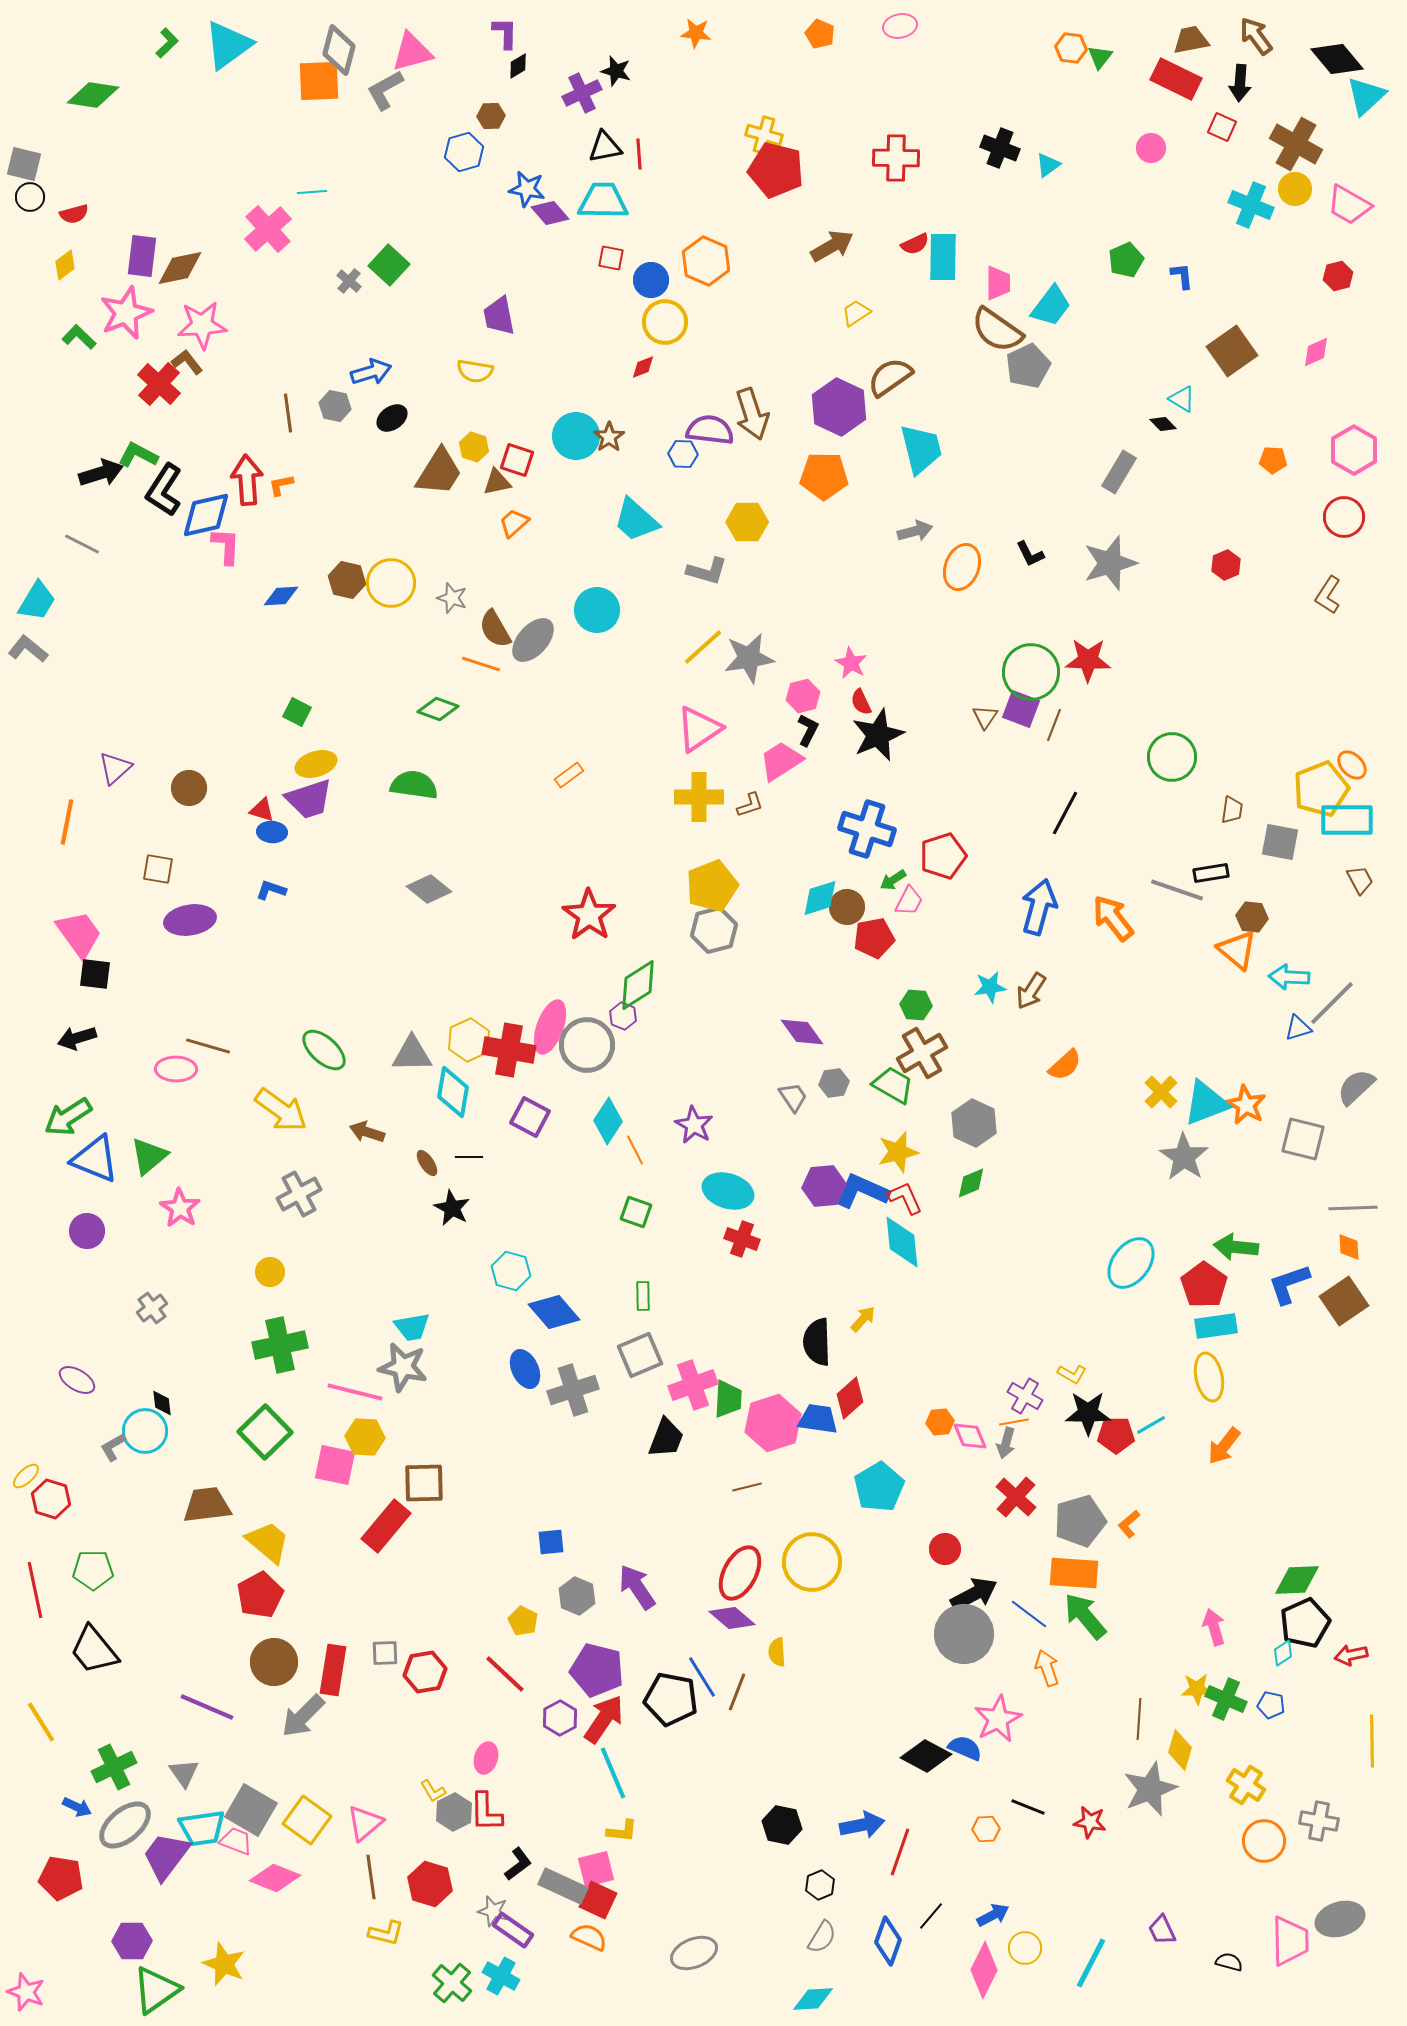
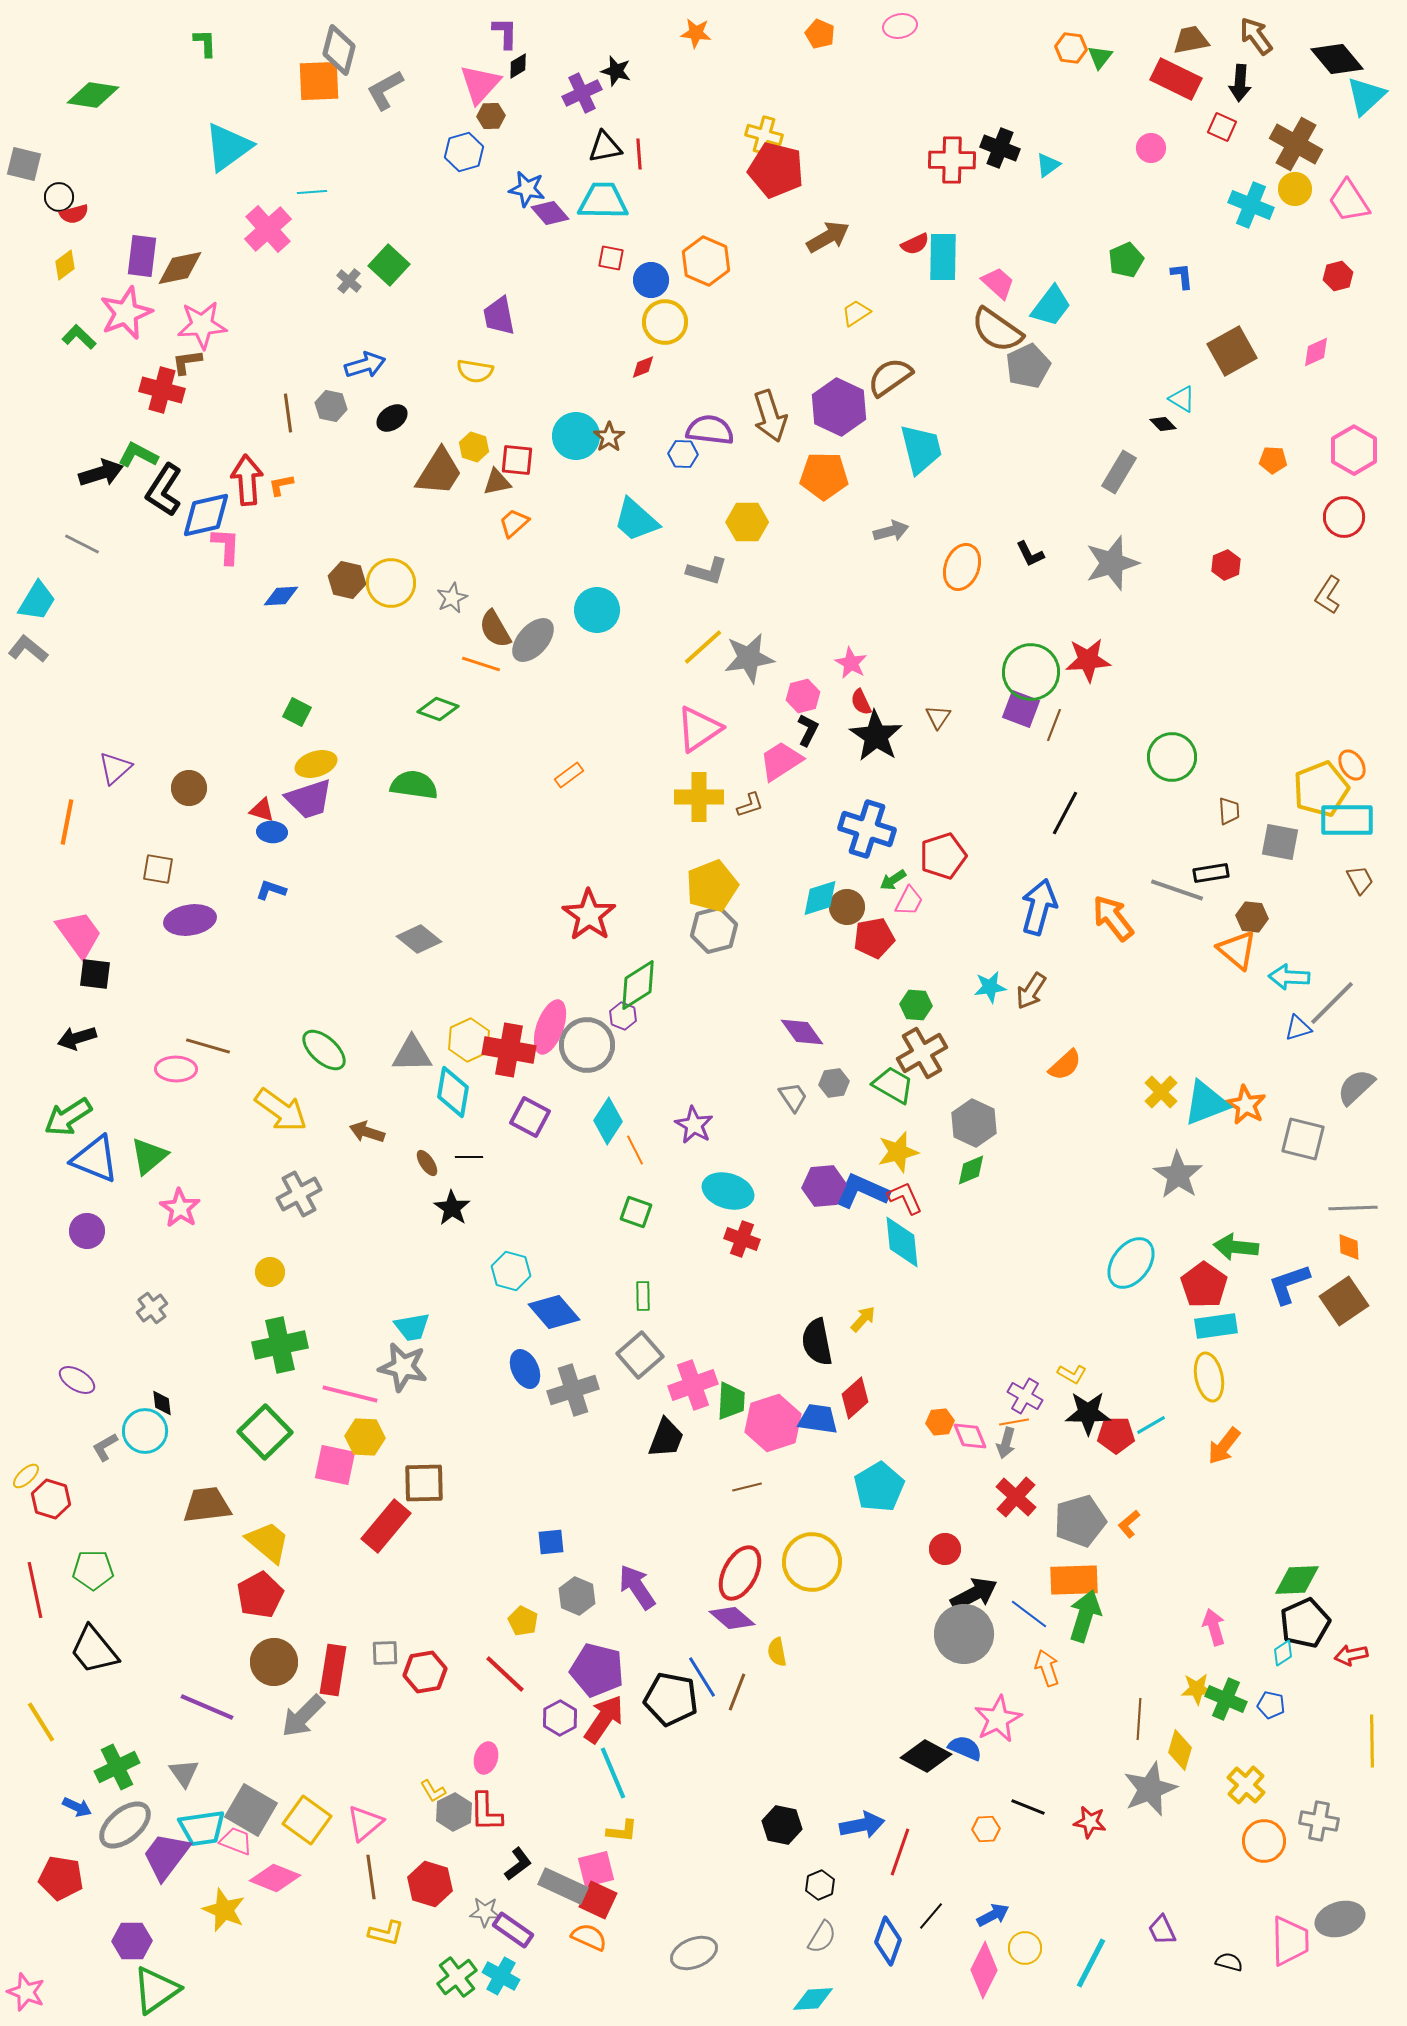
green L-shape at (167, 43): moved 38 px right; rotated 48 degrees counterclockwise
cyan triangle at (228, 45): moved 102 px down
pink triangle at (412, 52): moved 68 px right, 32 px down; rotated 33 degrees counterclockwise
red cross at (896, 158): moved 56 px right, 2 px down
black circle at (30, 197): moved 29 px right
pink trapezoid at (1349, 205): moved 4 px up; rotated 27 degrees clockwise
brown arrow at (832, 246): moved 4 px left, 9 px up
pink trapezoid at (998, 283): rotated 48 degrees counterclockwise
brown square at (1232, 351): rotated 6 degrees clockwise
brown L-shape at (187, 362): rotated 60 degrees counterclockwise
blue arrow at (371, 372): moved 6 px left, 7 px up
red cross at (159, 384): moved 3 px right, 6 px down; rotated 27 degrees counterclockwise
gray hexagon at (335, 406): moved 4 px left
brown arrow at (752, 414): moved 18 px right, 2 px down
red square at (517, 460): rotated 12 degrees counterclockwise
gray arrow at (915, 531): moved 24 px left
gray star at (1110, 563): moved 2 px right
gray star at (452, 598): rotated 28 degrees clockwise
red star at (1088, 660): rotated 6 degrees counterclockwise
brown triangle at (985, 717): moved 47 px left
black star at (878, 735): moved 2 px left, 1 px down; rotated 16 degrees counterclockwise
orange ellipse at (1352, 765): rotated 12 degrees clockwise
brown trapezoid at (1232, 810): moved 3 px left, 1 px down; rotated 12 degrees counterclockwise
gray diamond at (429, 889): moved 10 px left, 50 px down
gray star at (1184, 1157): moved 6 px left, 18 px down
green diamond at (971, 1183): moved 13 px up
black star at (452, 1208): rotated 6 degrees clockwise
black semicircle at (817, 1342): rotated 9 degrees counterclockwise
gray square at (640, 1355): rotated 18 degrees counterclockwise
pink line at (355, 1392): moved 5 px left, 2 px down
red diamond at (850, 1398): moved 5 px right
green trapezoid at (728, 1399): moved 3 px right, 2 px down
gray L-shape at (113, 1447): moved 8 px left
orange rectangle at (1074, 1573): moved 7 px down; rotated 6 degrees counterclockwise
green arrow at (1085, 1616): rotated 57 degrees clockwise
yellow semicircle at (777, 1652): rotated 8 degrees counterclockwise
green cross at (114, 1767): moved 3 px right
yellow cross at (1246, 1785): rotated 9 degrees clockwise
gray star at (493, 1911): moved 8 px left, 1 px down; rotated 12 degrees counterclockwise
yellow star at (224, 1964): moved 54 px up
green cross at (452, 1983): moved 5 px right, 6 px up; rotated 12 degrees clockwise
